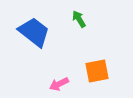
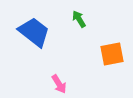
orange square: moved 15 px right, 17 px up
pink arrow: rotated 96 degrees counterclockwise
